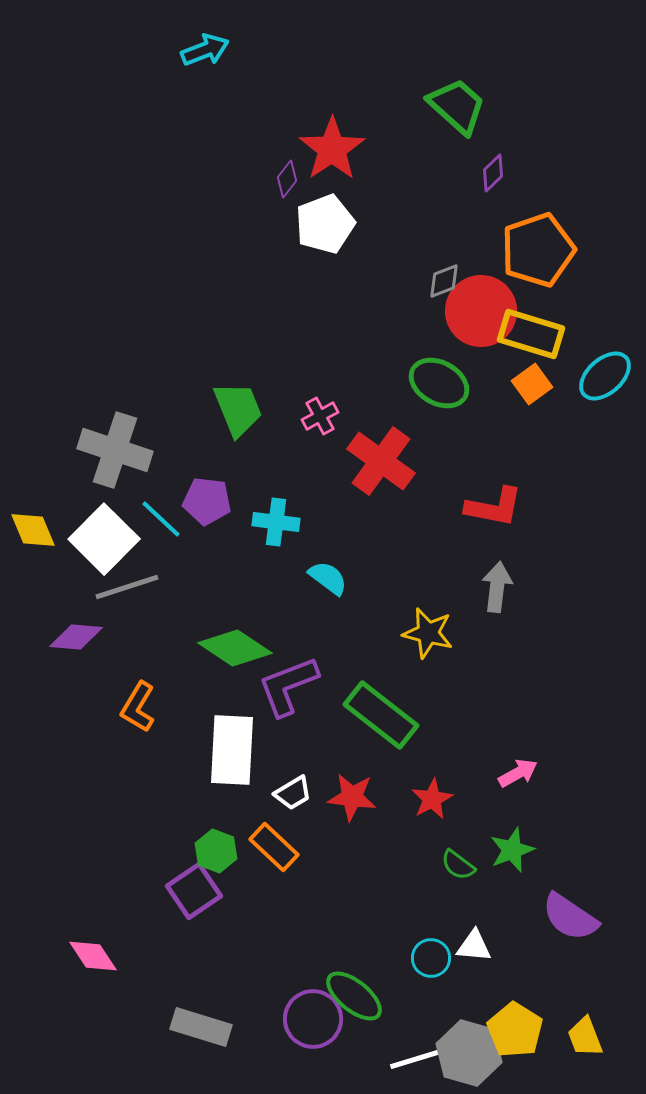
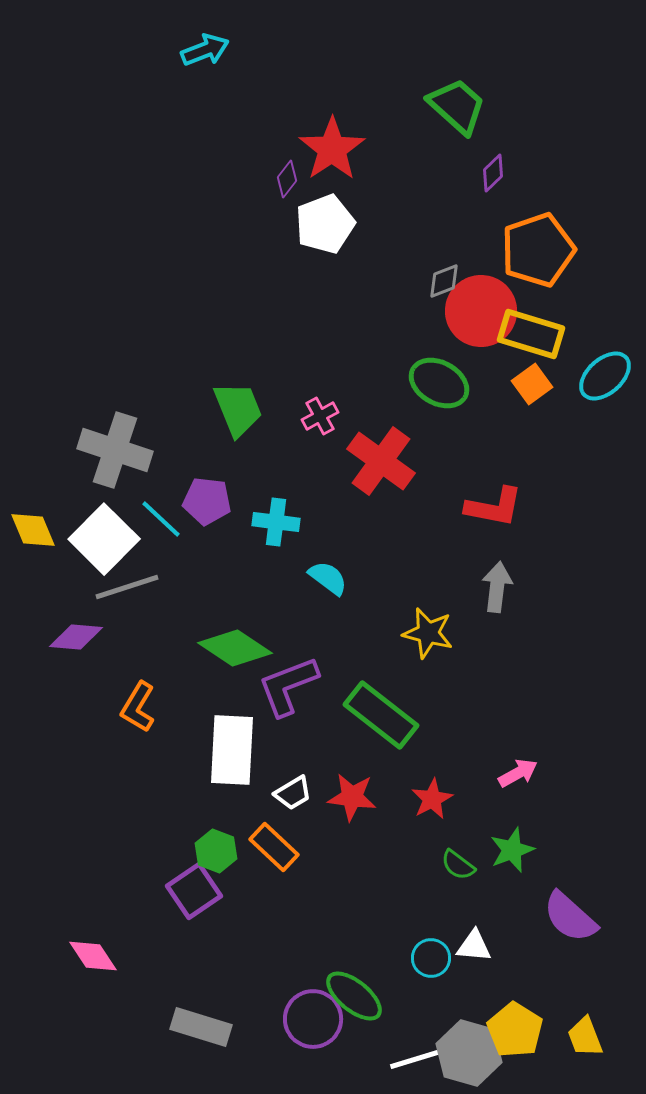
purple semicircle at (570, 917): rotated 8 degrees clockwise
